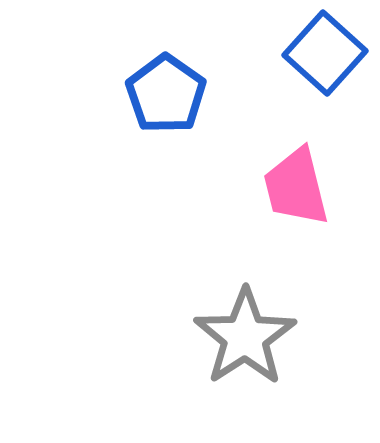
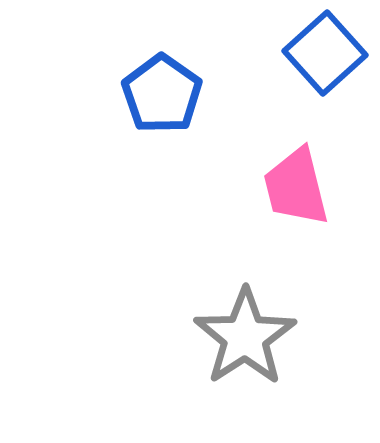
blue square: rotated 6 degrees clockwise
blue pentagon: moved 4 px left
